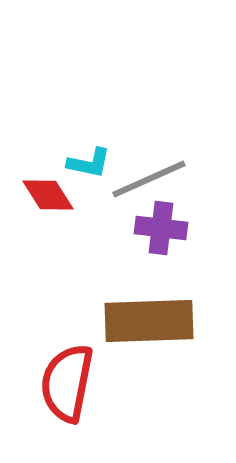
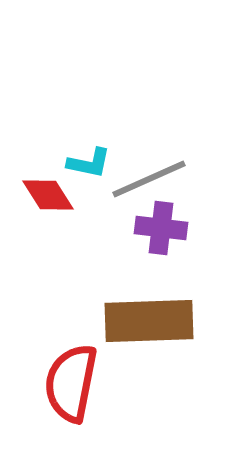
red semicircle: moved 4 px right
